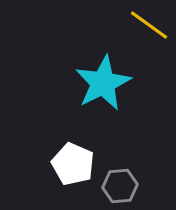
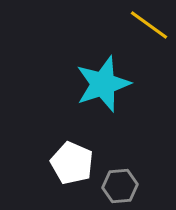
cyan star: moved 1 px down; rotated 8 degrees clockwise
white pentagon: moved 1 px left, 1 px up
